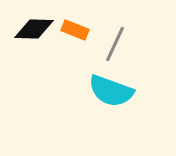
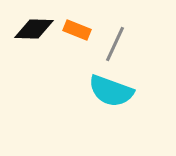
orange rectangle: moved 2 px right
